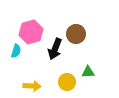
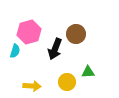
pink hexagon: moved 2 px left
cyan semicircle: moved 1 px left
